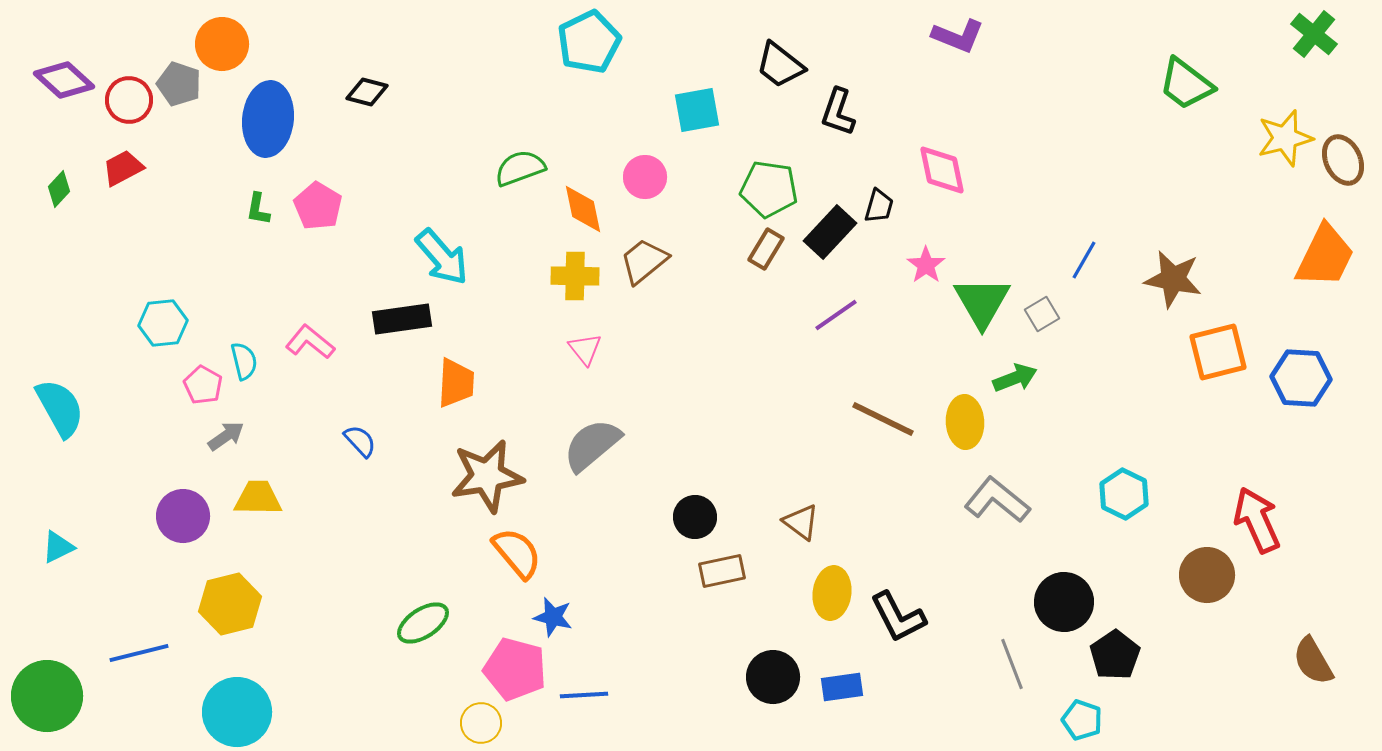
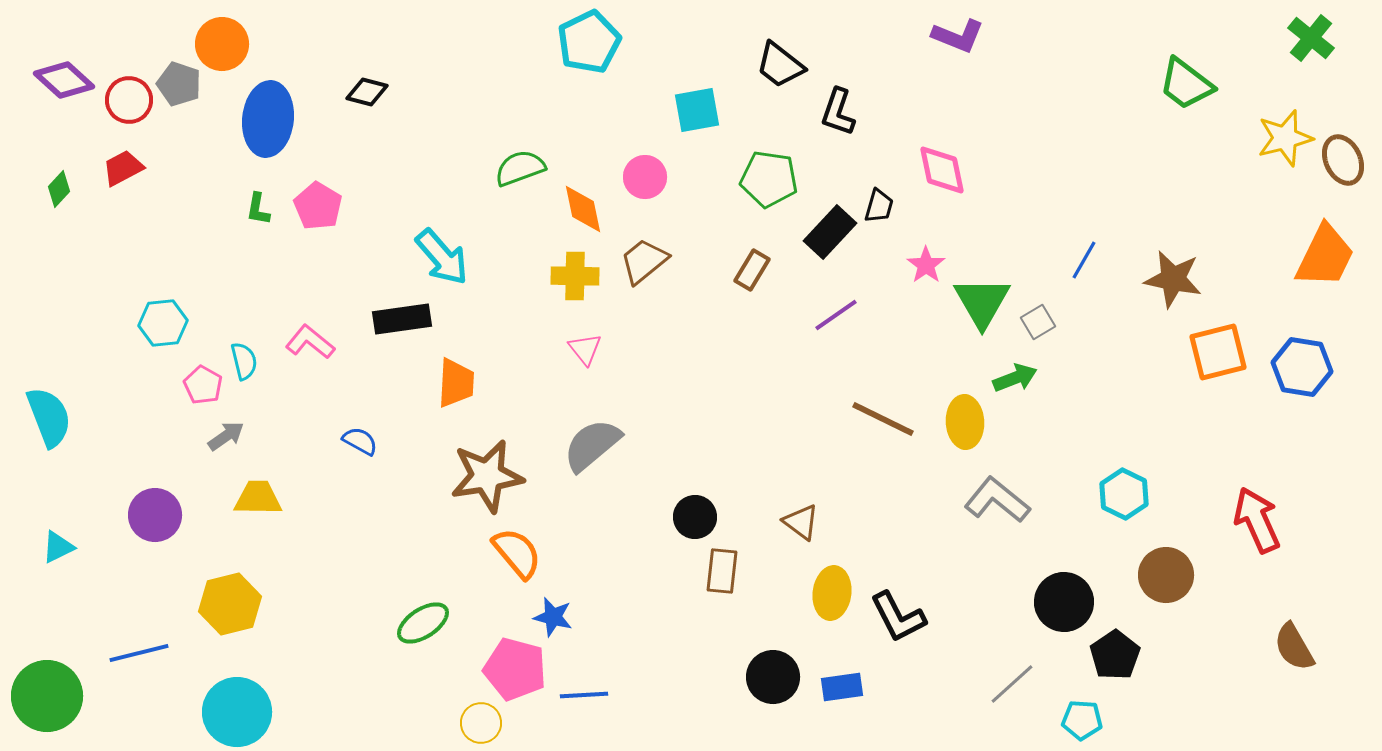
green cross at (1314, 34): moved 3 px left, 4 px down
green pentagon at (769, 189): moved 10 px up
brown rectangle at (766, 249): moved 14 px left, 21 px down
gray square at (1042, 314): moved 4 px left, 8 px down
blue hexagon at (1301, 378): moved 1 px right, 11 px up; rotated 6 degrees clockwise
cyan semicircle at (60, 408): moved 11 px left, 9 px down; rotated 8 degrees clockwise
blue semicircle at (360, 441): rotated 18 degrees counterclockwise
purple circle at (183, 516): moved 28 px left, 1 px up
brown rectangle at (722, 571): rotated 72 degrees counterclockwise
brown circle at (1207, 575): moved 41 px left
brown semicircle at (1313, 661): moved 19 px left, 14 px up
gray line at (1012, 664): moved 20 px down; rotated 69 degrees clockwise
cyan pentagon at (1082, 720): rotated 15 degrees counterclockwise
